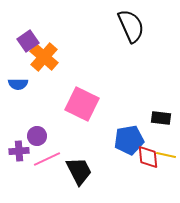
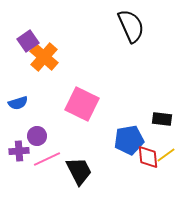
blue semicircle: moved 19 px down; rotated 18 degrees counterclockwise
black rectangle: moved 1 px right, 1 px down
yellow line: rotated 48 degrees counterclockwise
